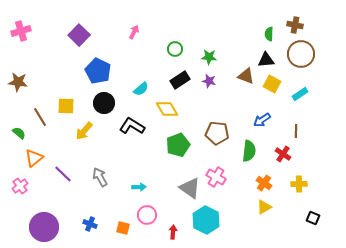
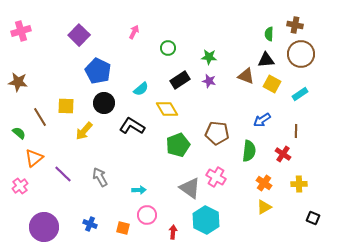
green circle at (175, 49): moved 7 px left, 1 px up
cyan arrow at (139, 187): moved 3 px down
